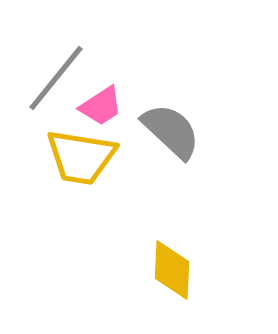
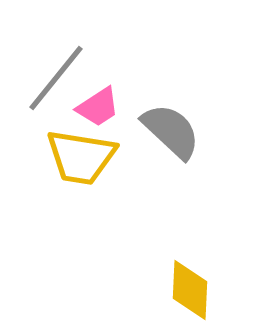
pink trapezoid: moved 3 px left, 1 px down
yellow diamond: moved 18 px right, 20 px down
